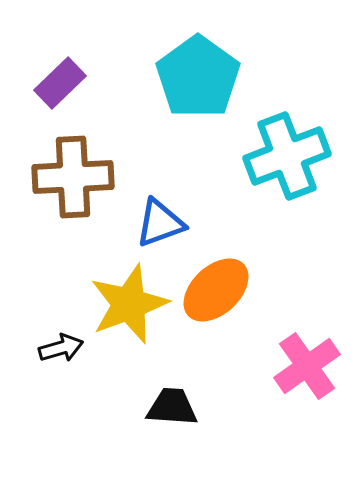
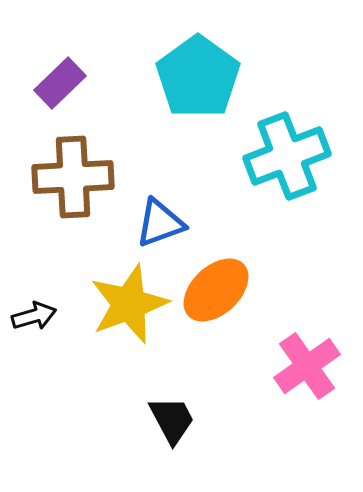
black arrow: moved 27 px left, 32 px up
black trapezoid: moved 13 px down; rotated 58 degrees clockwise
